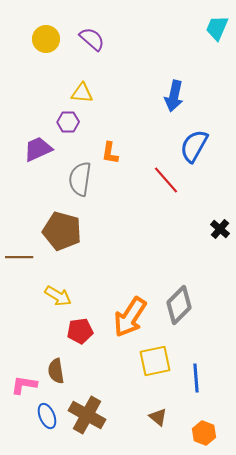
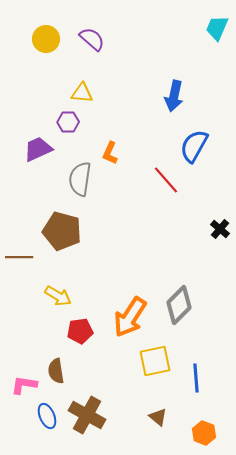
orange L-shape: rotated 15 degrees clockwise
